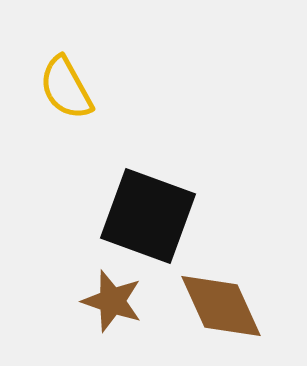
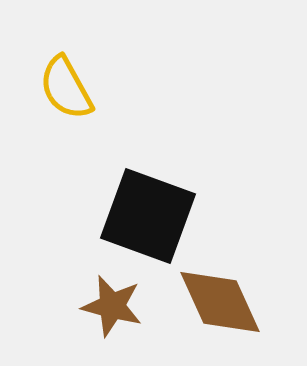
brown star: moved 5 px down; rotated 4 degrees counterclockwise
brown diamond: moved 1 px left, 4 px up
